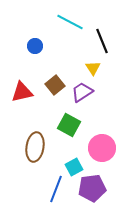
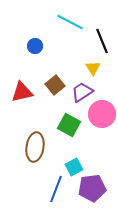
pink circle: moved 34 px up
